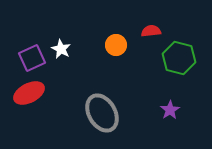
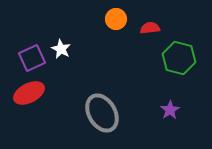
red semicircle: moved 1 px left, 3 px up
orange circle: moved 26 px up
